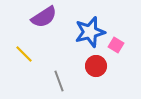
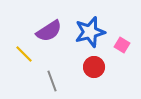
purple semicircle: moved 5 px right, 14 px down
pink square: moved 6 px right
red circle: moved 2 px left, 1 px down
gray line: moved 7 px left
